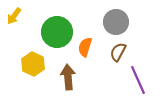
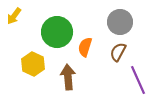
gray circle: moved 4 px right
